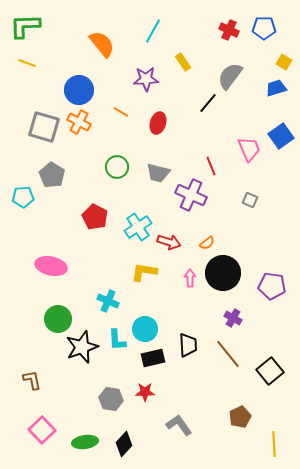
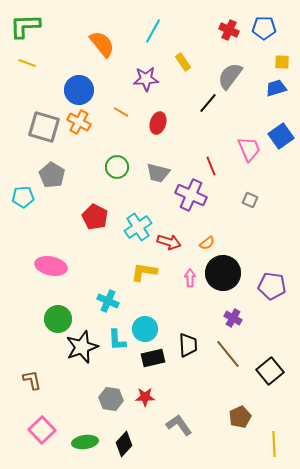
yellow square at (284, 62): moved 2 px left; rotated 28 degrees counterclockwise
red star at (145, 392): moved 5 px down
